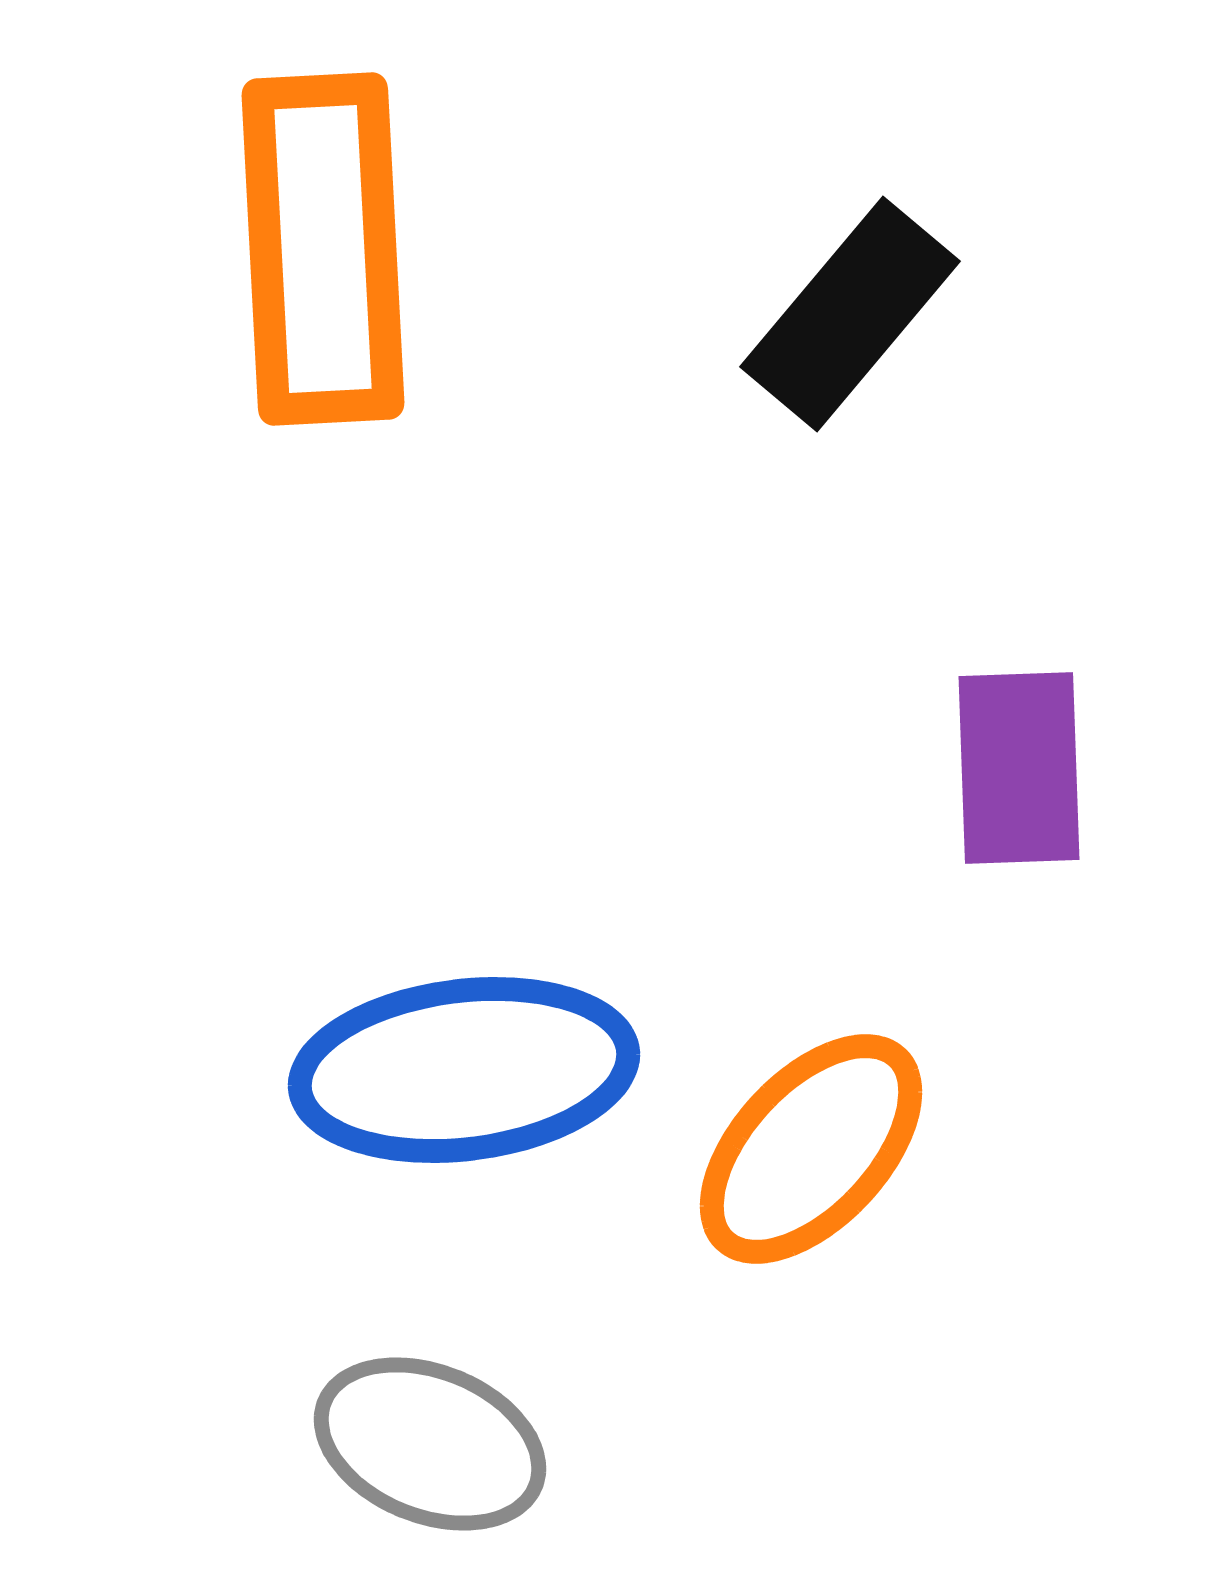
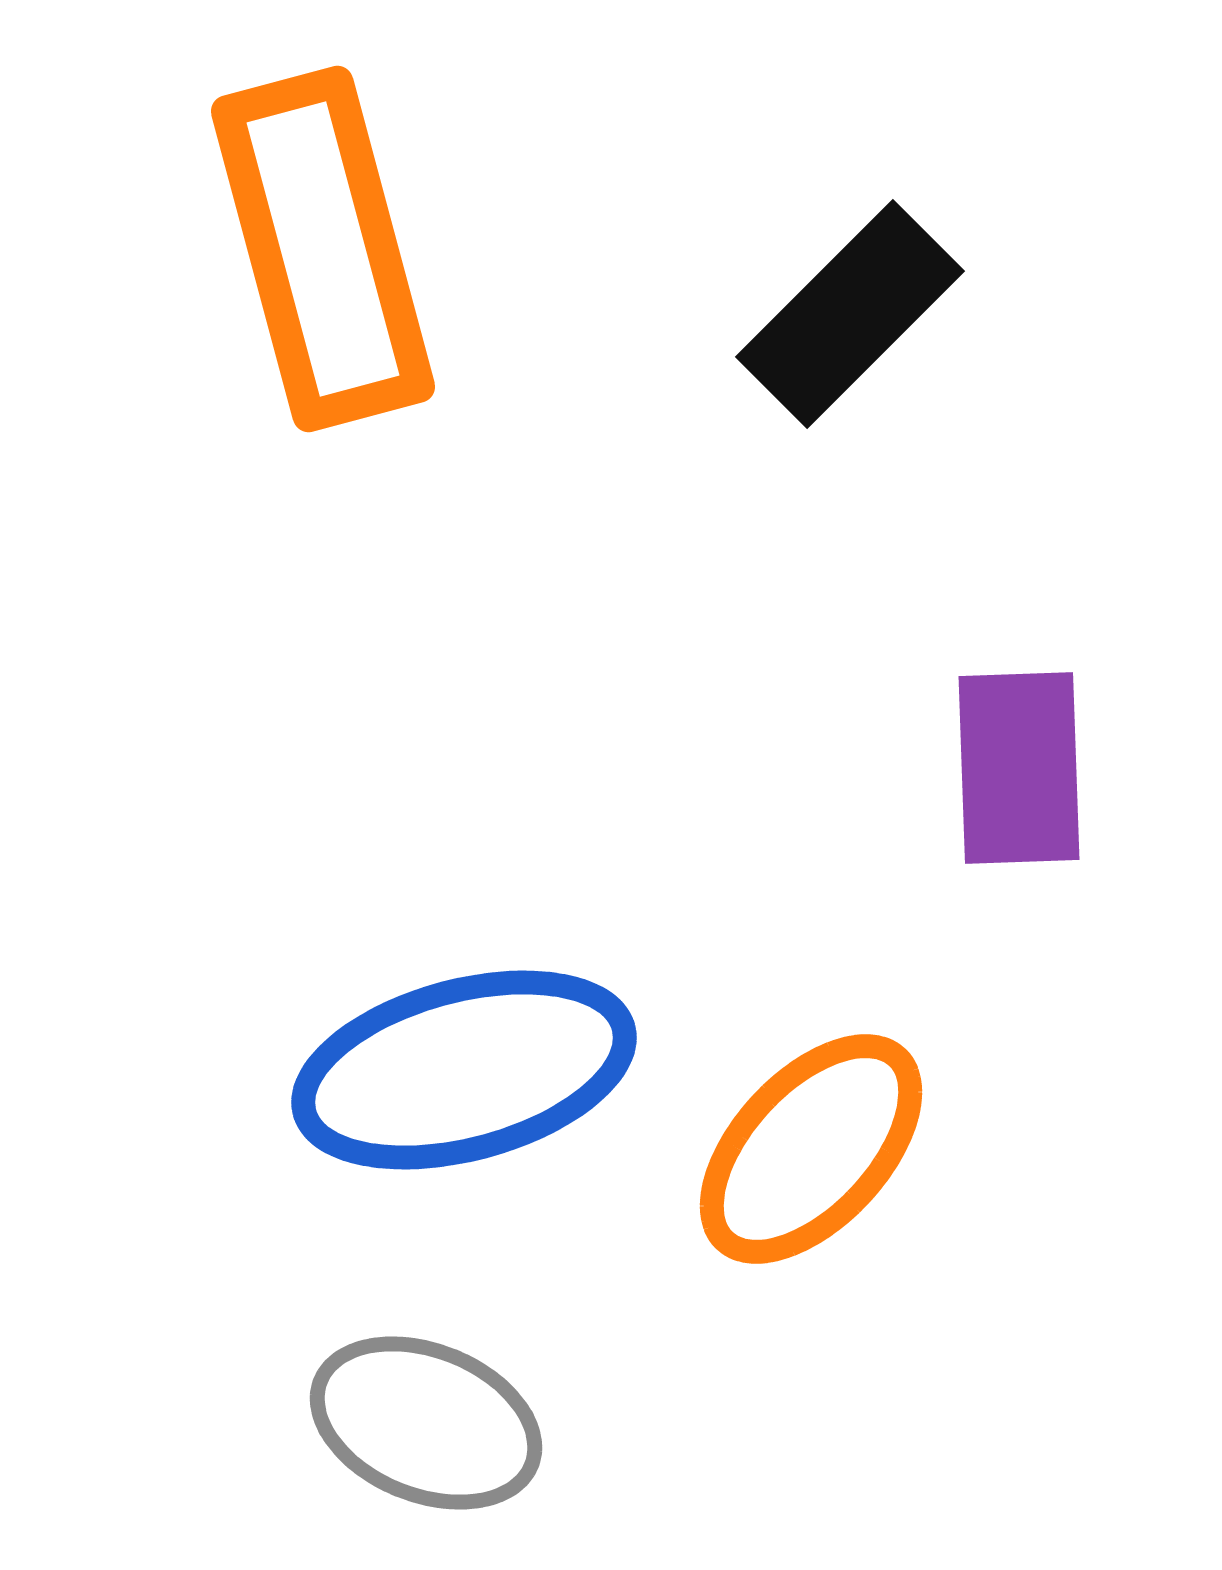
orange rectangle: rotated 12 degrees counterclockwise
black rectangle: rotated 5 degrees clockwise
blue ellipse: rotated 8 degrees counterclockwise
gray ellipse: moved 4 px left, 21 px up
